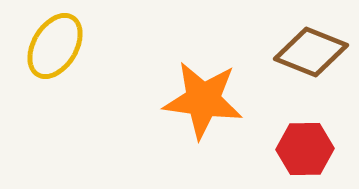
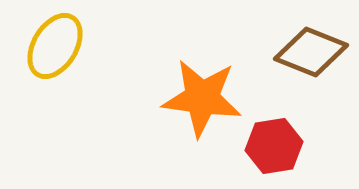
orange star: moved 1 px left, 2 px up
red hexagon: moved 31 px left, 3 px up; rotated 8 degrees counterclockwise
